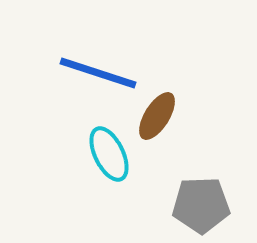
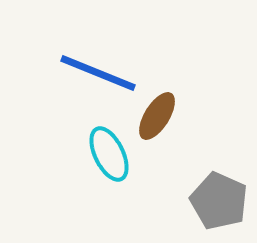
blue line: rotated 4 degrees clockwise
gray pentagon: moved 18 px right, 4 px up; rotated 26 degrees clockwise
